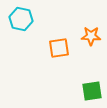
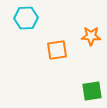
cyan hexagon: moved 5 px right, 1 px up; rotated 15 degrees counterclockwise
orange square: moved 2 px left, 2 px down
